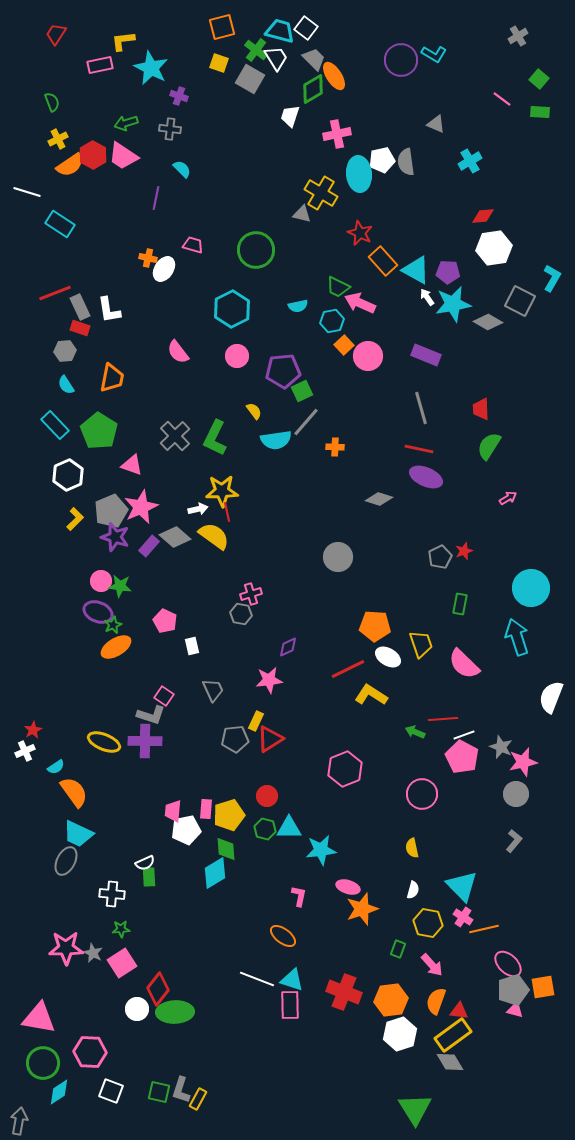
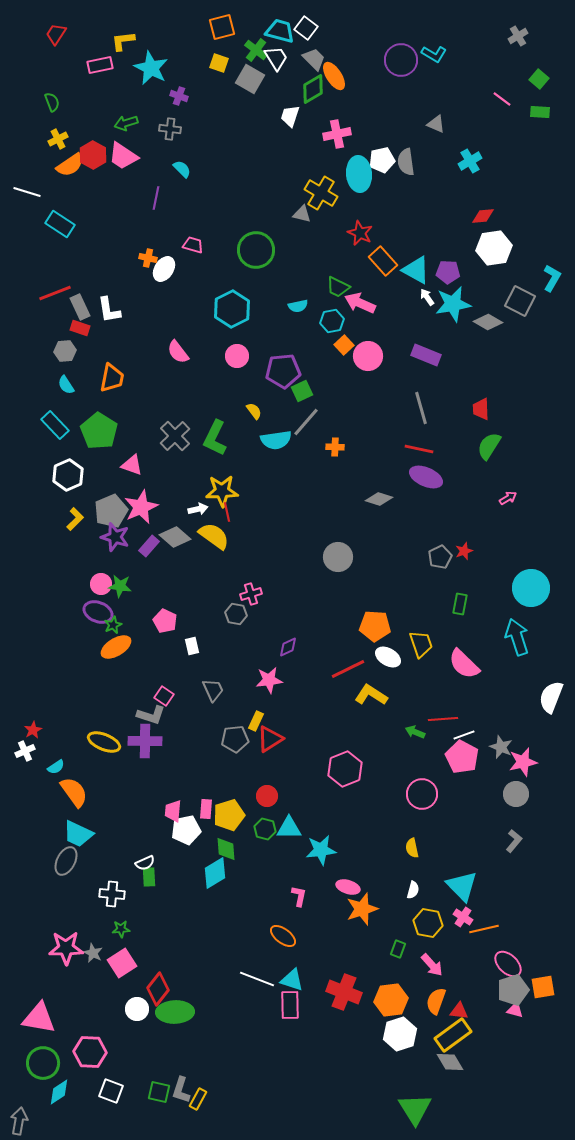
pink circle at (101, 581): moved 3 px down
gray hexagon at (241, 614): moved 5 px left
